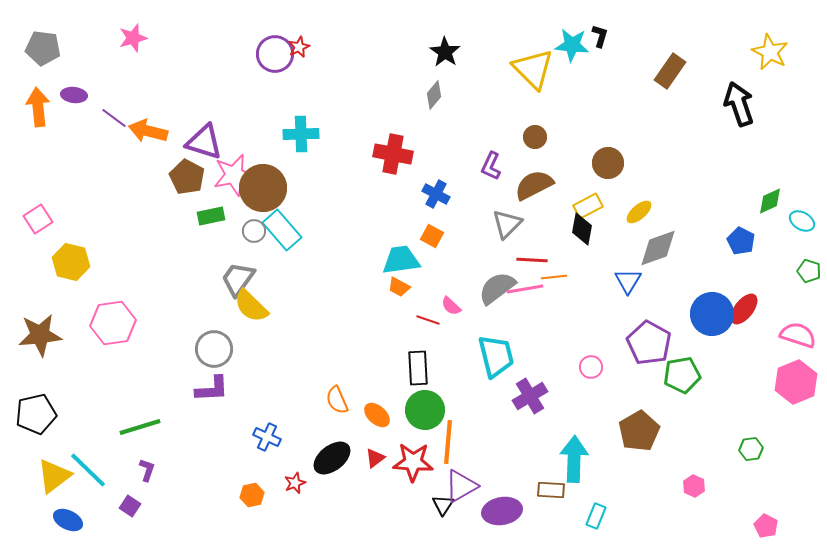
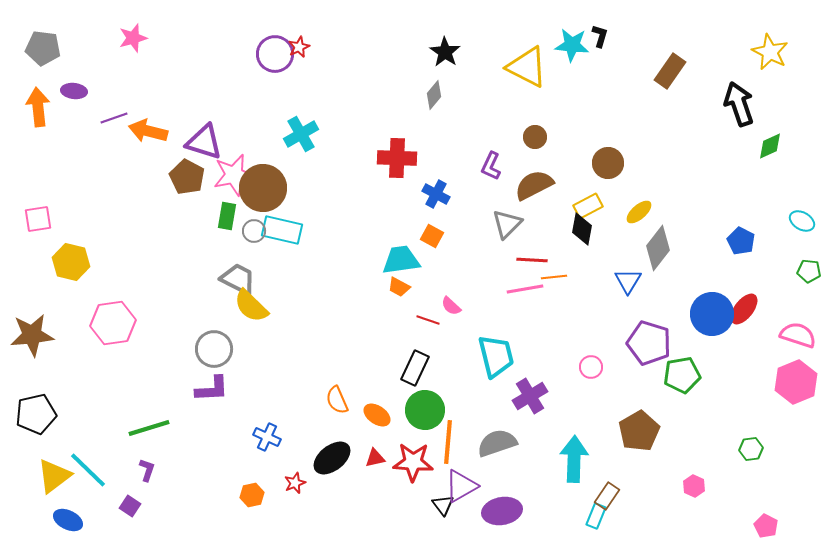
yellow triangle at (533, 69): moved 6 px left, 2 px up; rotated 18 degrees counterclockwise
purple ellipse at (74, 95): moved 4 px up
purple line at (114, 118): rotated 56 degrees counterclockwise
cyan cross at (301, 134): rotated 28 degrees counterclockwise
red cross at (393, 154): moved 4 px right, 4 px down; rotated 9 degrees counterclockwise
green diamond at (770, 201): moved 55 px up
green rectangle at (211, 216): moved 16 px right; rotated 68 degrees counterclockwise
pink square at (38, 219): rotated 24 degrees clockwise
cyan rectangle at (282, 230): rotated 36 degrees counterclockwise
gray diamond at (658, 248): rotated 33 degrees counterclockwise
green pentagon at (809, 271): rotated 10 degrees counterclockwise
gray trapezoid at (238, 279): rotated 81 degrees clockwise
gray semicircle at (497, 288): moved 155 px down; rotated 18 degrees clockwise
brown star at (40, 335): moved 8 px left
purple pentagon at (649, 343): rotated 12 degrees counterclockwise
black rectangle at (418, 368): moved 3 px left; rotated 28 degrees clockwise
orange ellipse at (377, 415): rotated 8 degrees counterclockwise
green line at (140, 427): moved 9 px right, 1 px down
red triangle at (375, 458): rotated 25 degrees clockwise
brown rectangle at (551, 490): moved 56 px right, 6 px down; rotated 60 degrees counterclockwise
black triangle at (443, 505): rotated 10 degrees counterclockwise
